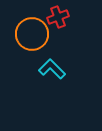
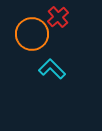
red cross: rotated 20 degrees counterclockwise
